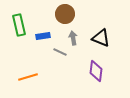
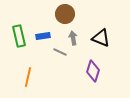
green rectangle: moved 11 px down
purple diamond: moved 3 px left; rotated 10 degrees clockwise
orange line: rotated 60 degrees counterclockwise
